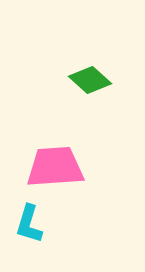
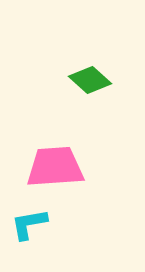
cyan L-shape: rotated 63 degrees clockwise
